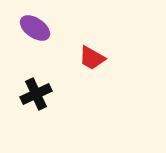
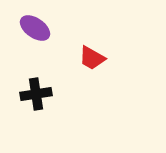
black cross: rotated 16 degrees clockwise
